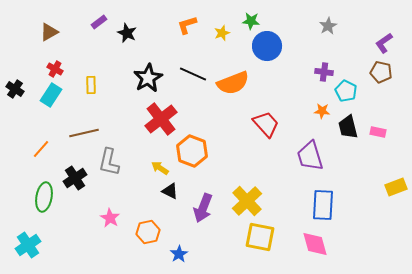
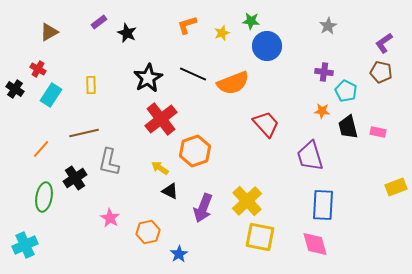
red cross at (55, 69): moved 17 px left
orange hexagon at (192, 151): moved 3 px right; rotated 20 degrees clockwise
cyan cross at (28, 245): moved 3 px left; rotated 10 degrees clockwise
